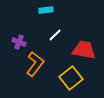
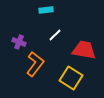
yellow square: rotated 20 degrees counterclockwise
